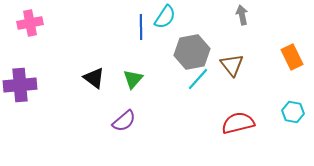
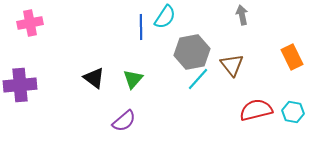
red semicircle: moved 18 px right, 13 px up
